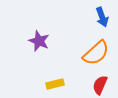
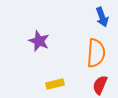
orange semicircle: rotated 44 degrees counterclockwise
